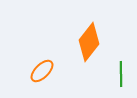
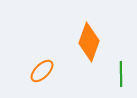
orange diamond: rotated 18 degrees counterclockwise
